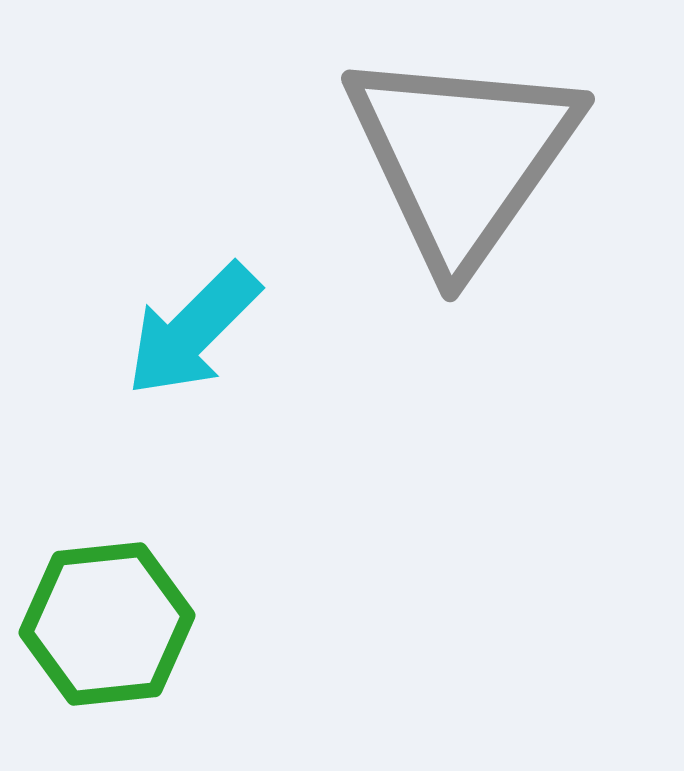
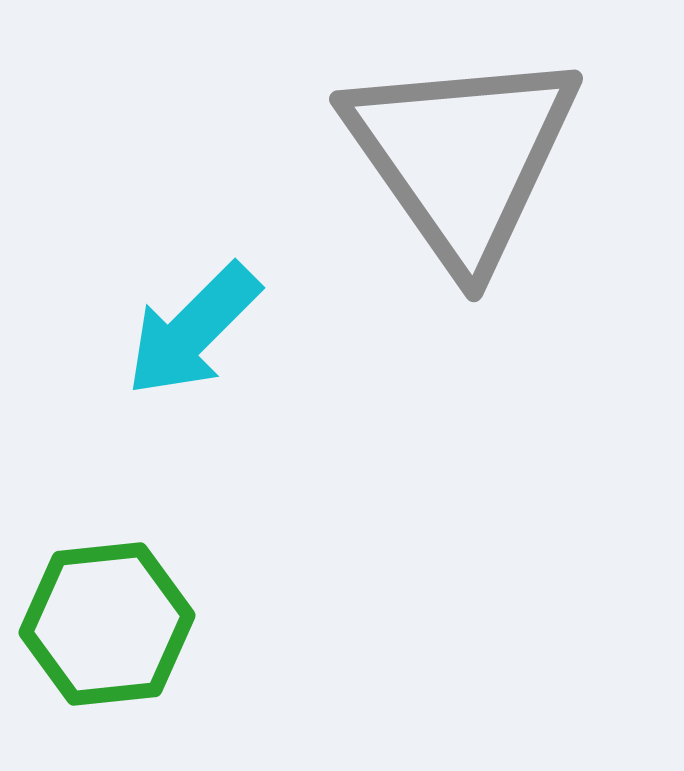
gray triangle: rotated 10 degrees counterclockwise
